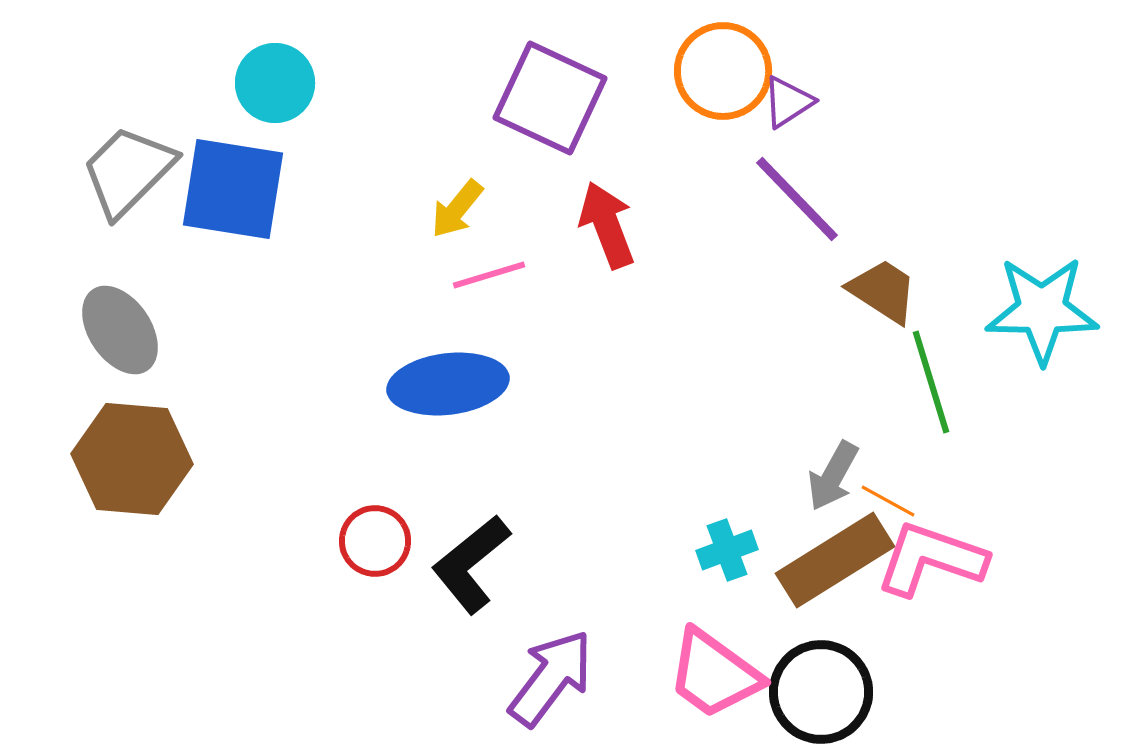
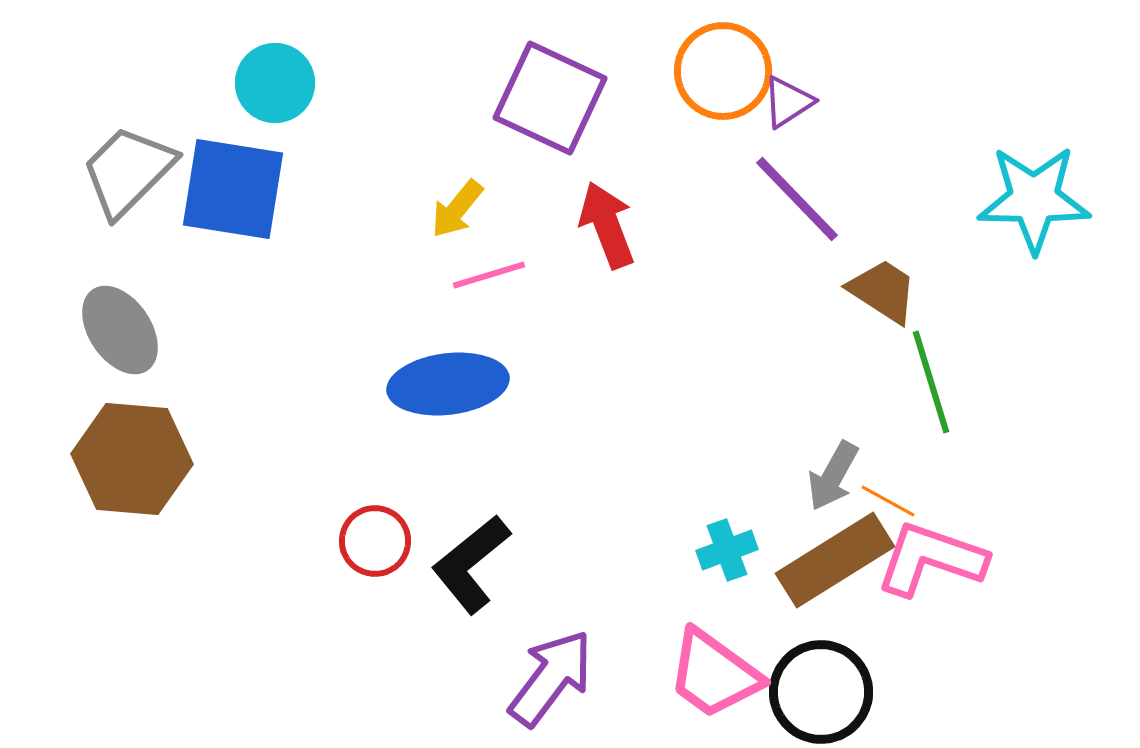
cyan star: moved 8 px left, 111 px up
